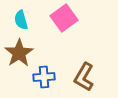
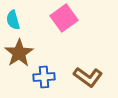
cyan semicircle: moved 8 px left
brown L-shape: moved 4 px right; rotated 84 degrees counterclockwise
